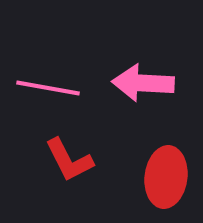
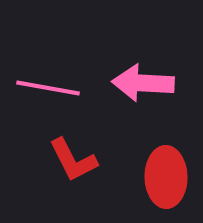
red L-shape: moved 4 px right
red ellipse: rotated 8 degrees counterclockwise
